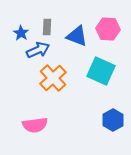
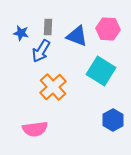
gray rectangle: moved 1 px right
blue star: rotated 21 degrees counterclockwise
blue arrow: moved 3 px right, 1 px down; rotated 145 degrees clockwise
cyan square: rotated 8 degrees clockwise
orange cross: moved 9 px down
pink semicircle: moved 4 px down
